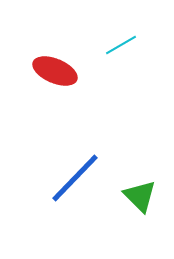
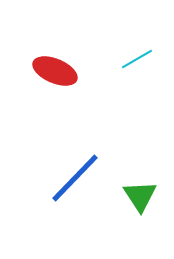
cyan line: moved 16 px right, 14 px down
green triangle: rotated 12 degrees clockwise
